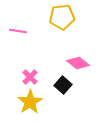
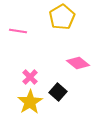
yellow pentagon: rotated 25 degrees counterclockwise
black square: moved 5 px left, 7 px down
